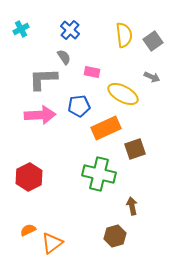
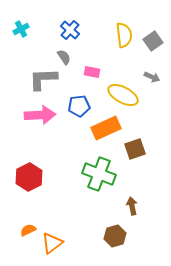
yellow ellipse: moved 1 px down
green cross: rotated 8 degrees clockwise
